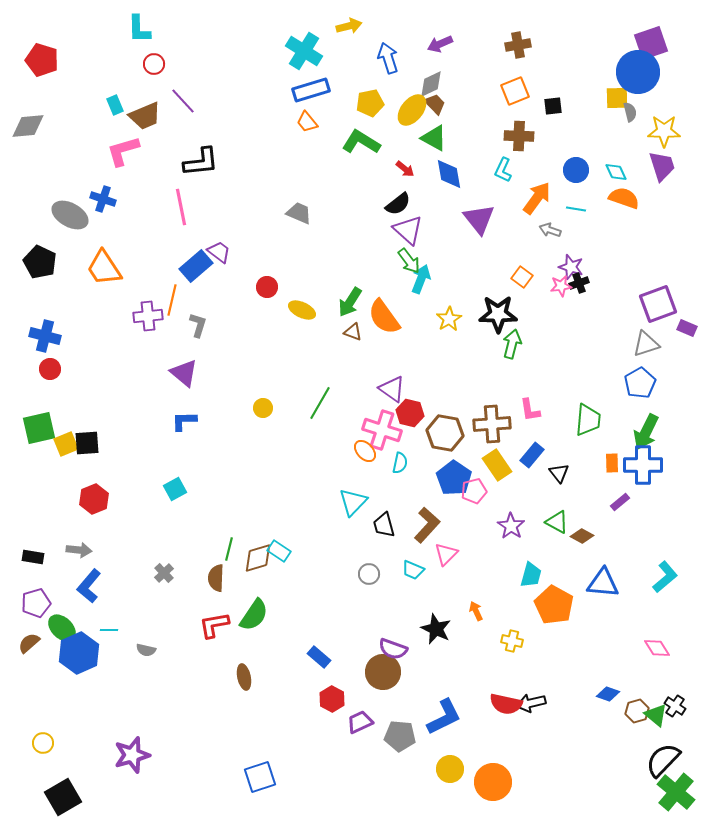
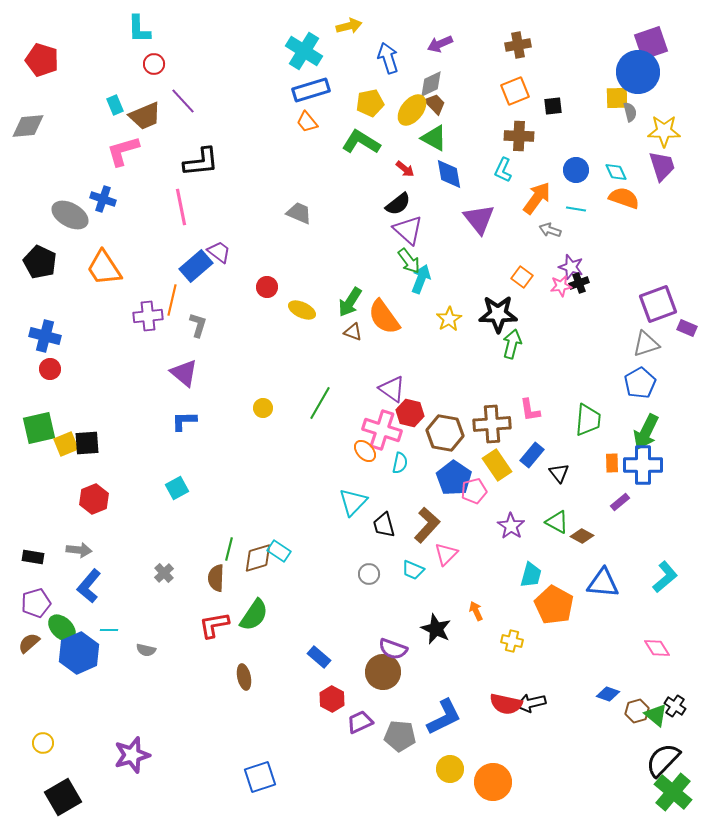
cyan square at (175, 489): moved 2 px right, 1 px up
green cross at (676, 792): moved 3 px left
